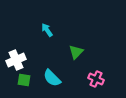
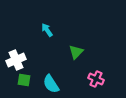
cyan semicircle: moved 1 px left, 6 px down; rotated 12 degrees clockwise
